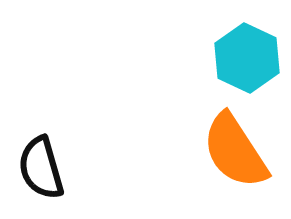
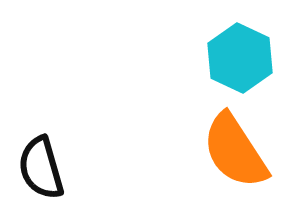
cyan hexagon: moved 7 px left
